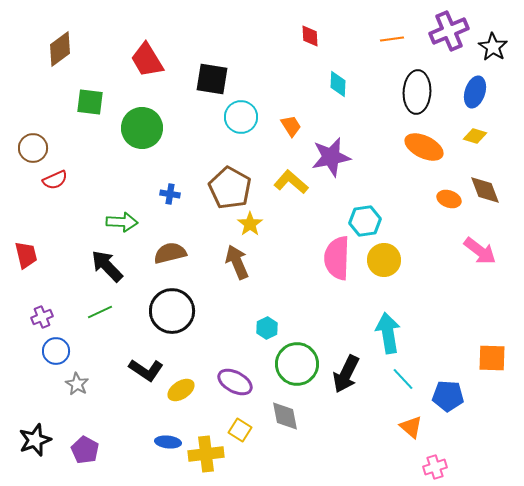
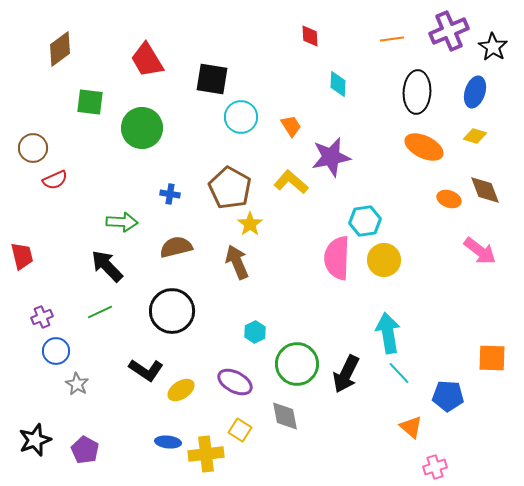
brown semicircle at (170, 253): moved 6 px right, 6 px up
red trapezoid at (26, 255): moved 4 px left, 1 px down
cyan hexagon at (267, 328): moved 12 px left, 4 px down
cyan line at (403, 379): moved 4 px left, 6 px up
